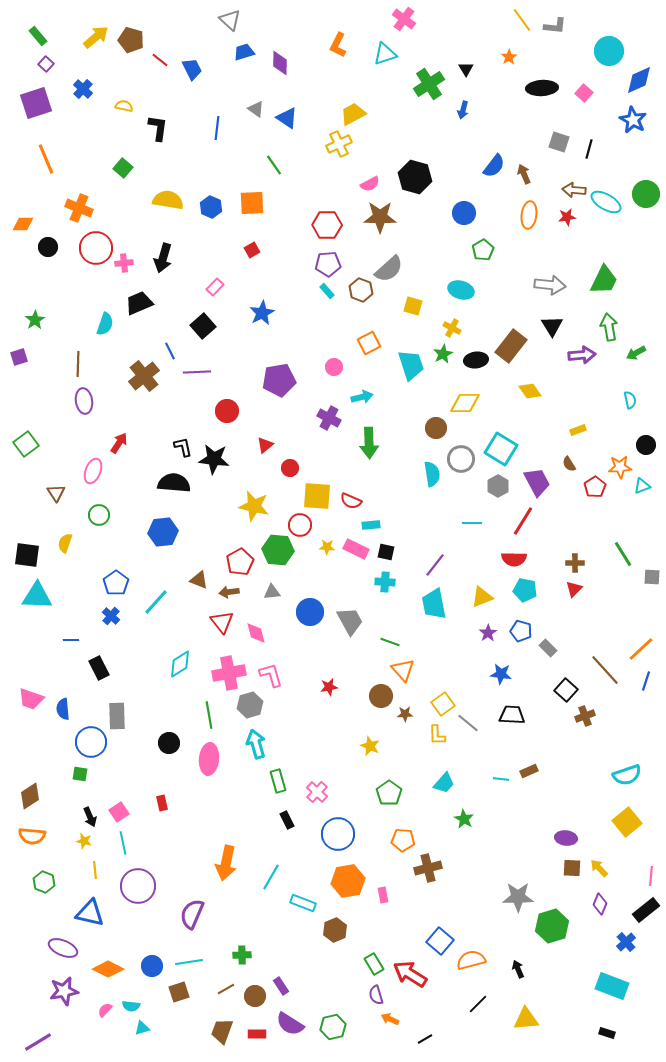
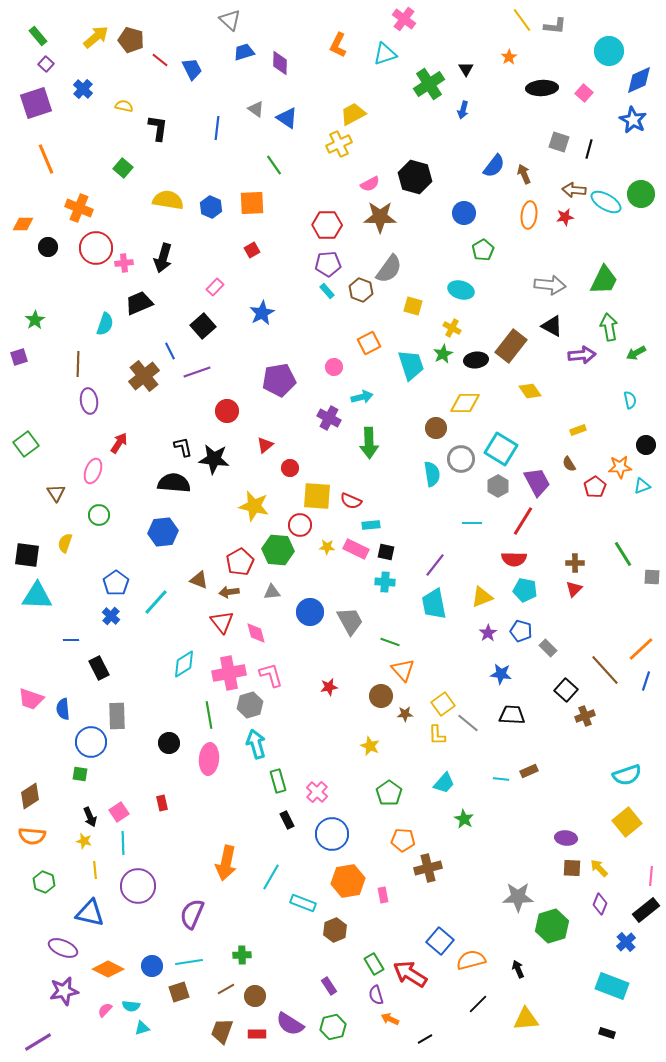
green circle at (646, 194): moved 5 px left
red star at (567, 217): moved 2 px left
gray semicircle at (389, 269): rotated 12 degrees counterclockwise
black triangle at (552, 326): rotated 30 degrees counterclockwise
purple line at (197, 372): rotated 16 degrees counterclockwise
purple ellipse at (84, 401): moved 5 px right
cyan diamond at (180, 664): moved 4 px right
blue circle at (338, 834): moved 6 px left
cyan line at (123, 843): rotated 10 degrees clockwise
purple rectangle at (281, 986): moved 48 px right
